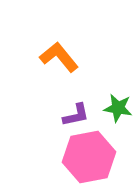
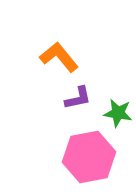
green star: moved 5 px down
purple L-shape: moved 2 px right, 17 px up
